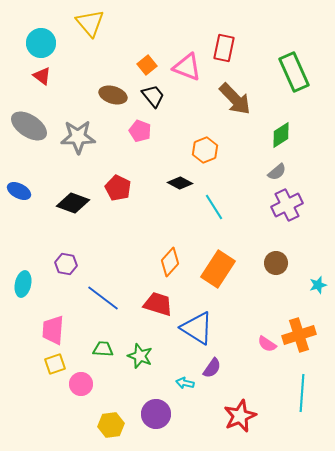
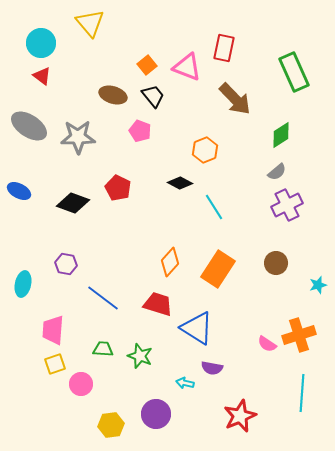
purple semicircle at (212, 368): rotated 65 degrees clockwise
